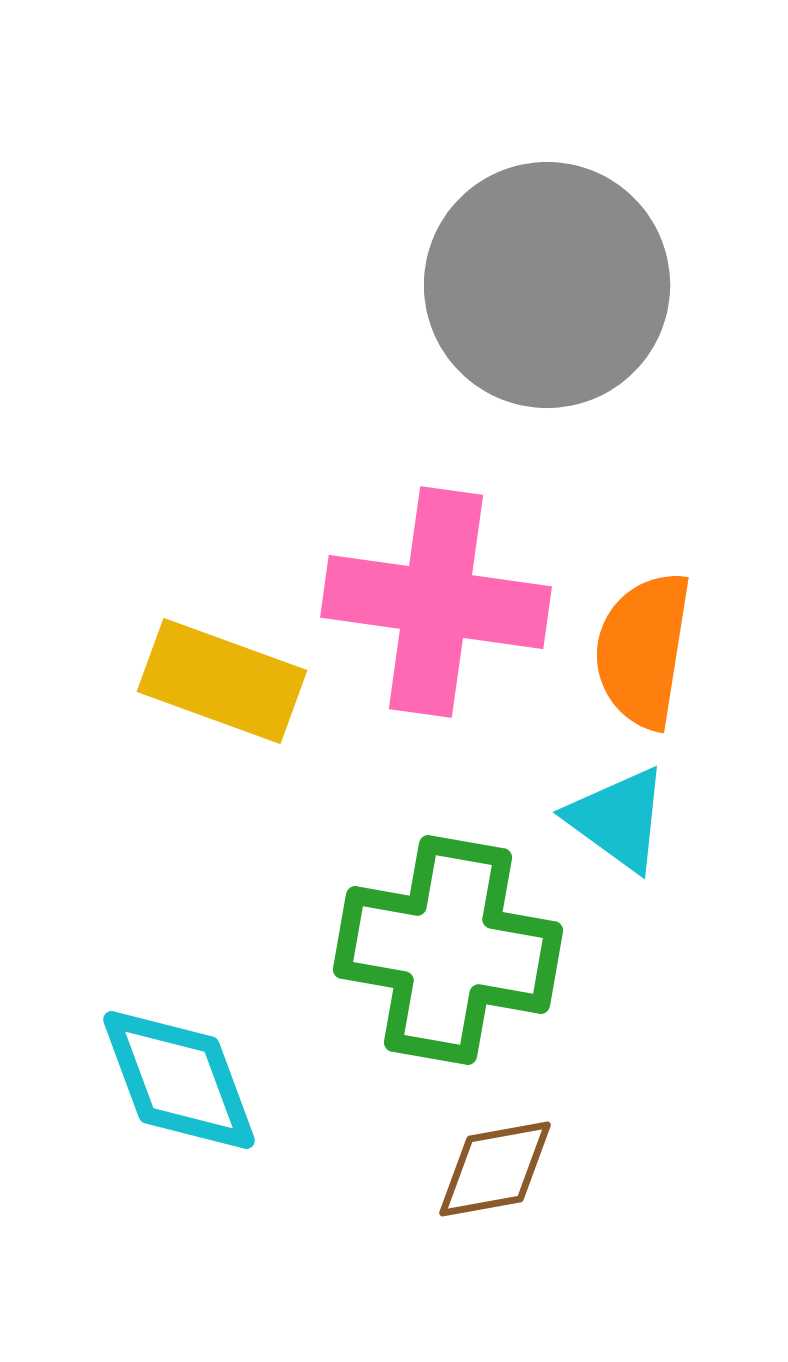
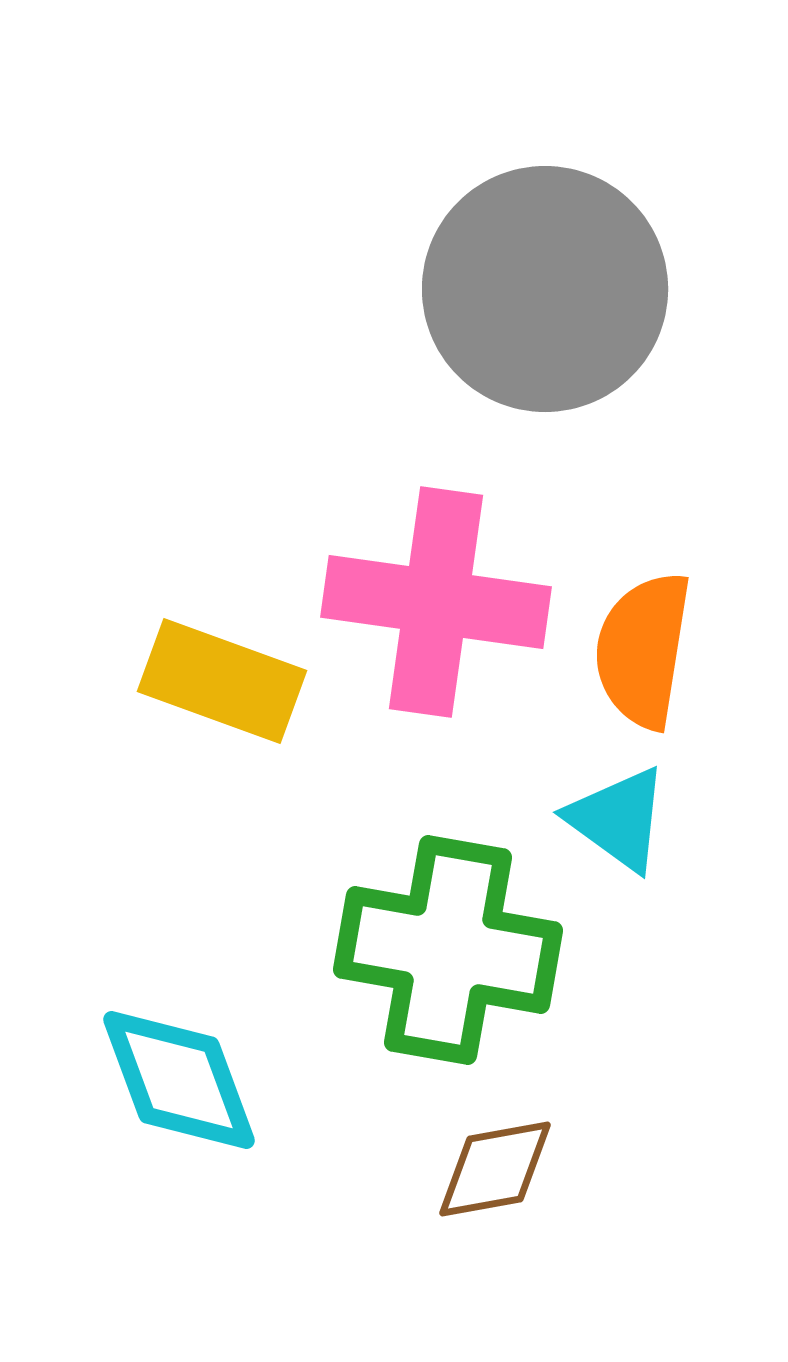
gray circle: moved 2 px left, 4 px down
